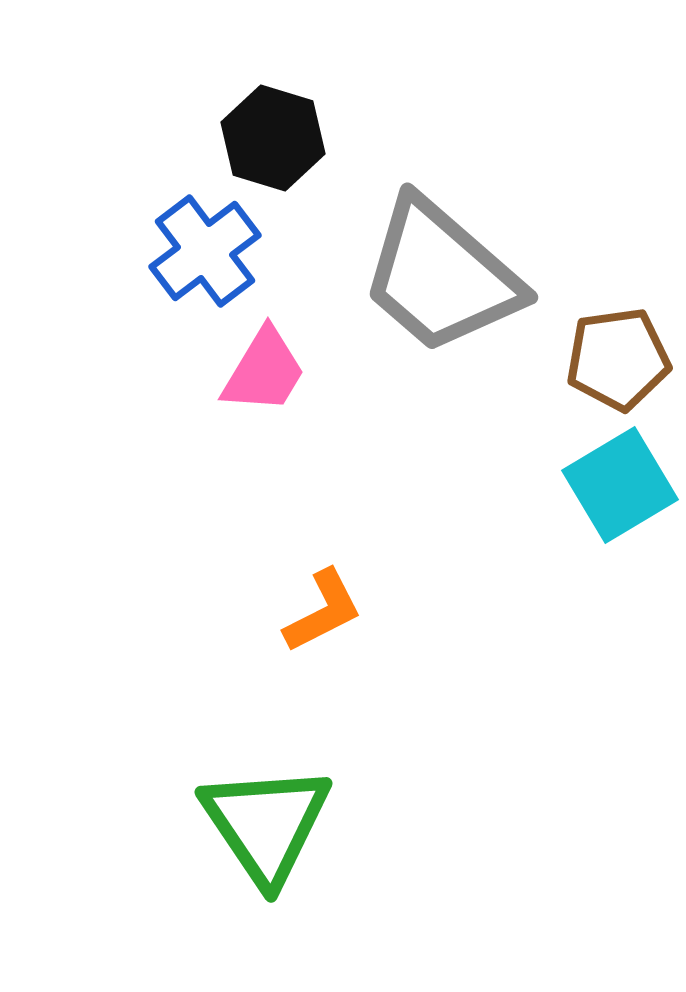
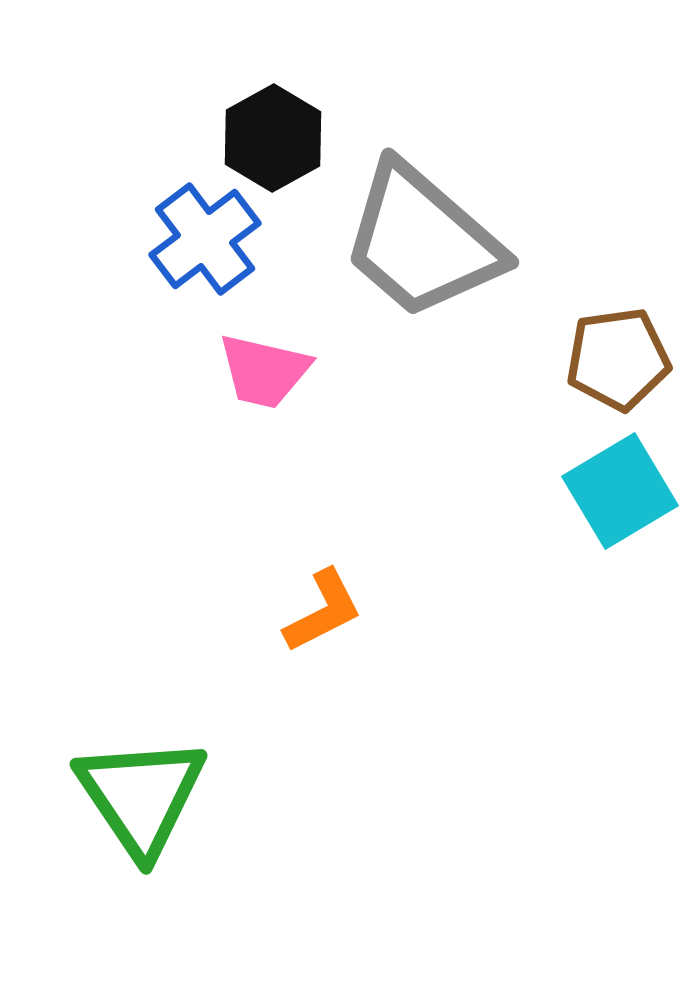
black hexagon: rotated 14 degrees clockwise
blue cross: moved 12 px up
gray trapezoid: moved 19 px left, 35 px up
pink trapezoid: rotated 72 degrees clockwise
cyan square: moved 6 px down
green triangle: moved 125 px left, 28 px up
